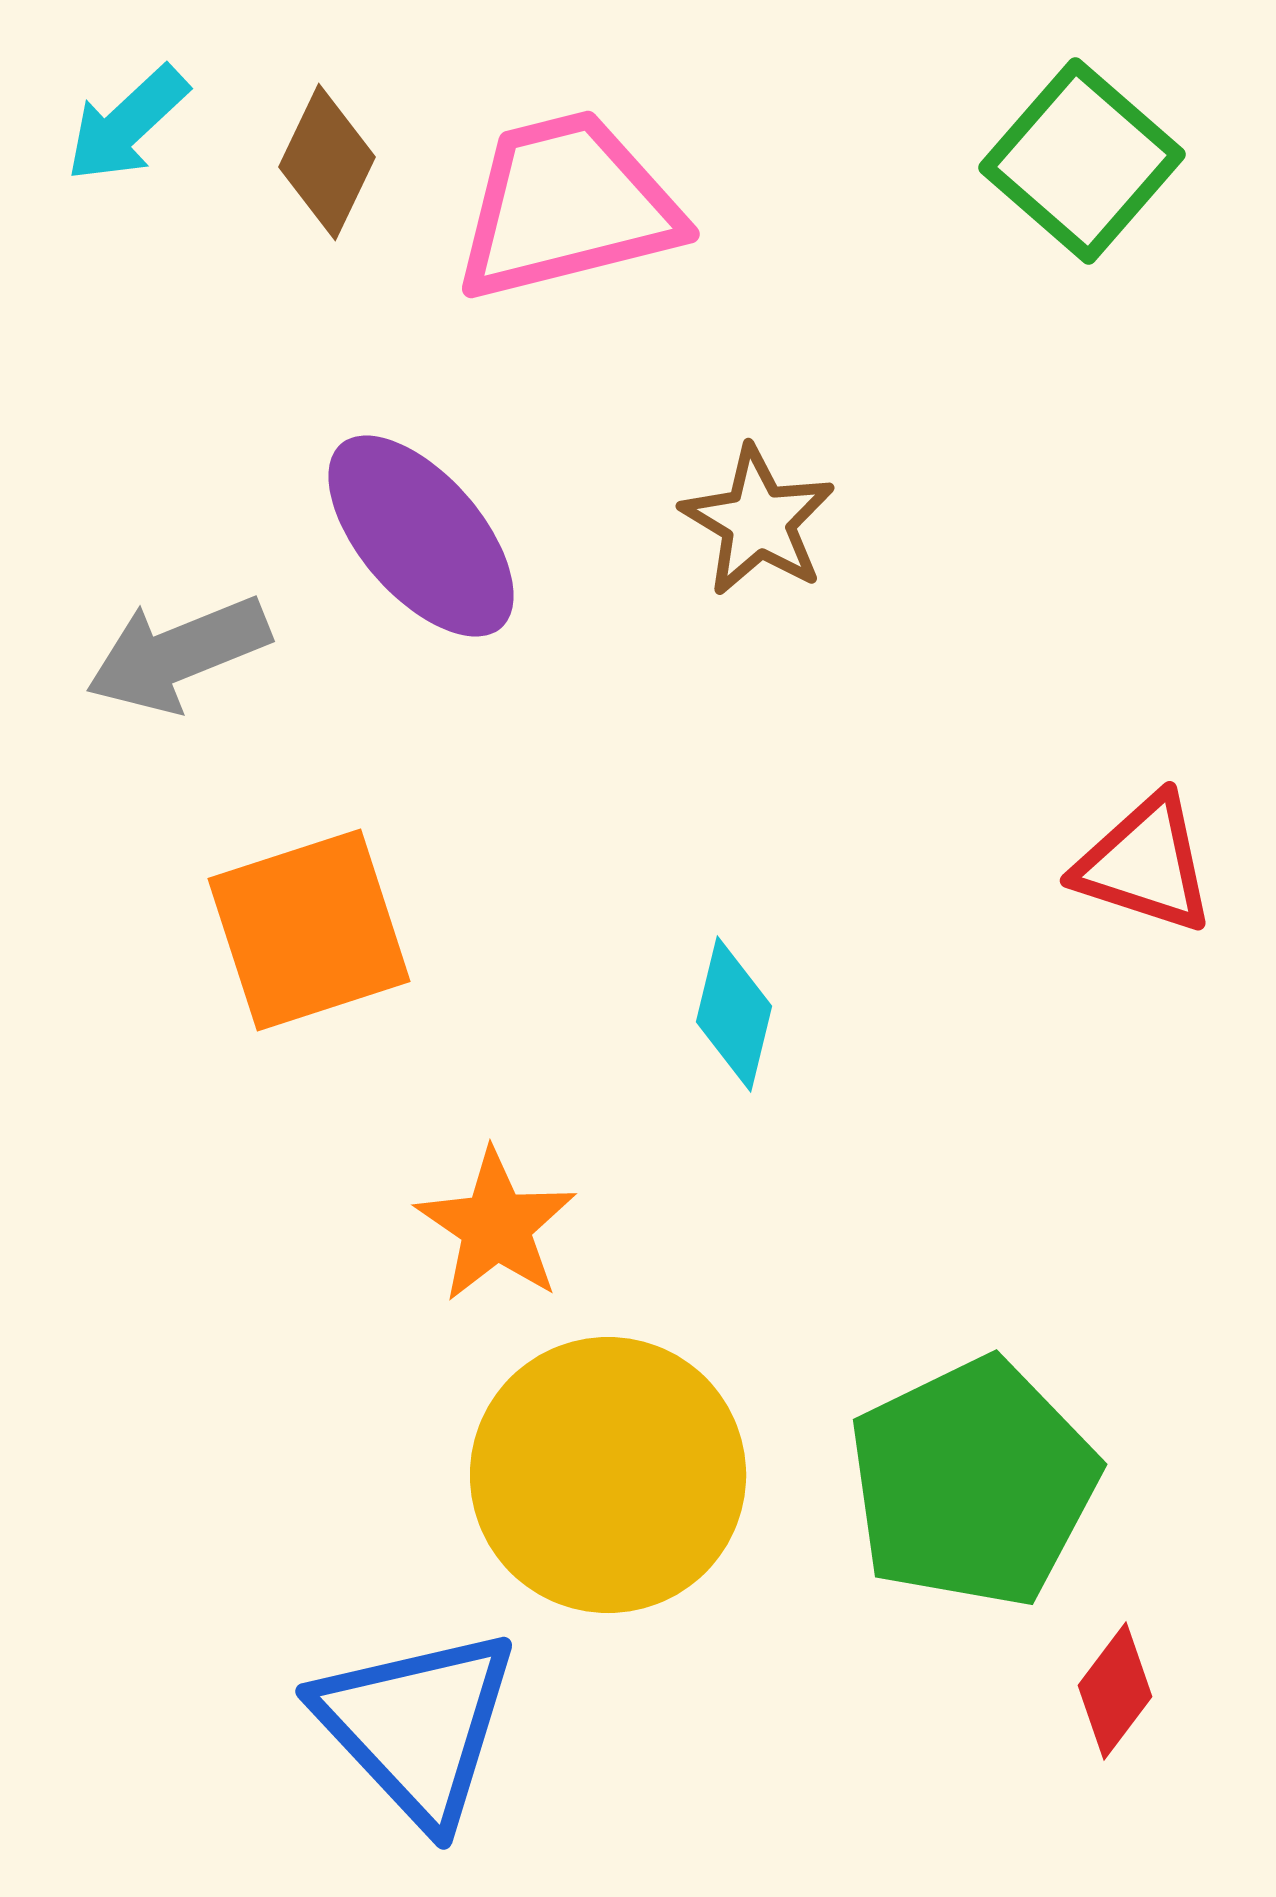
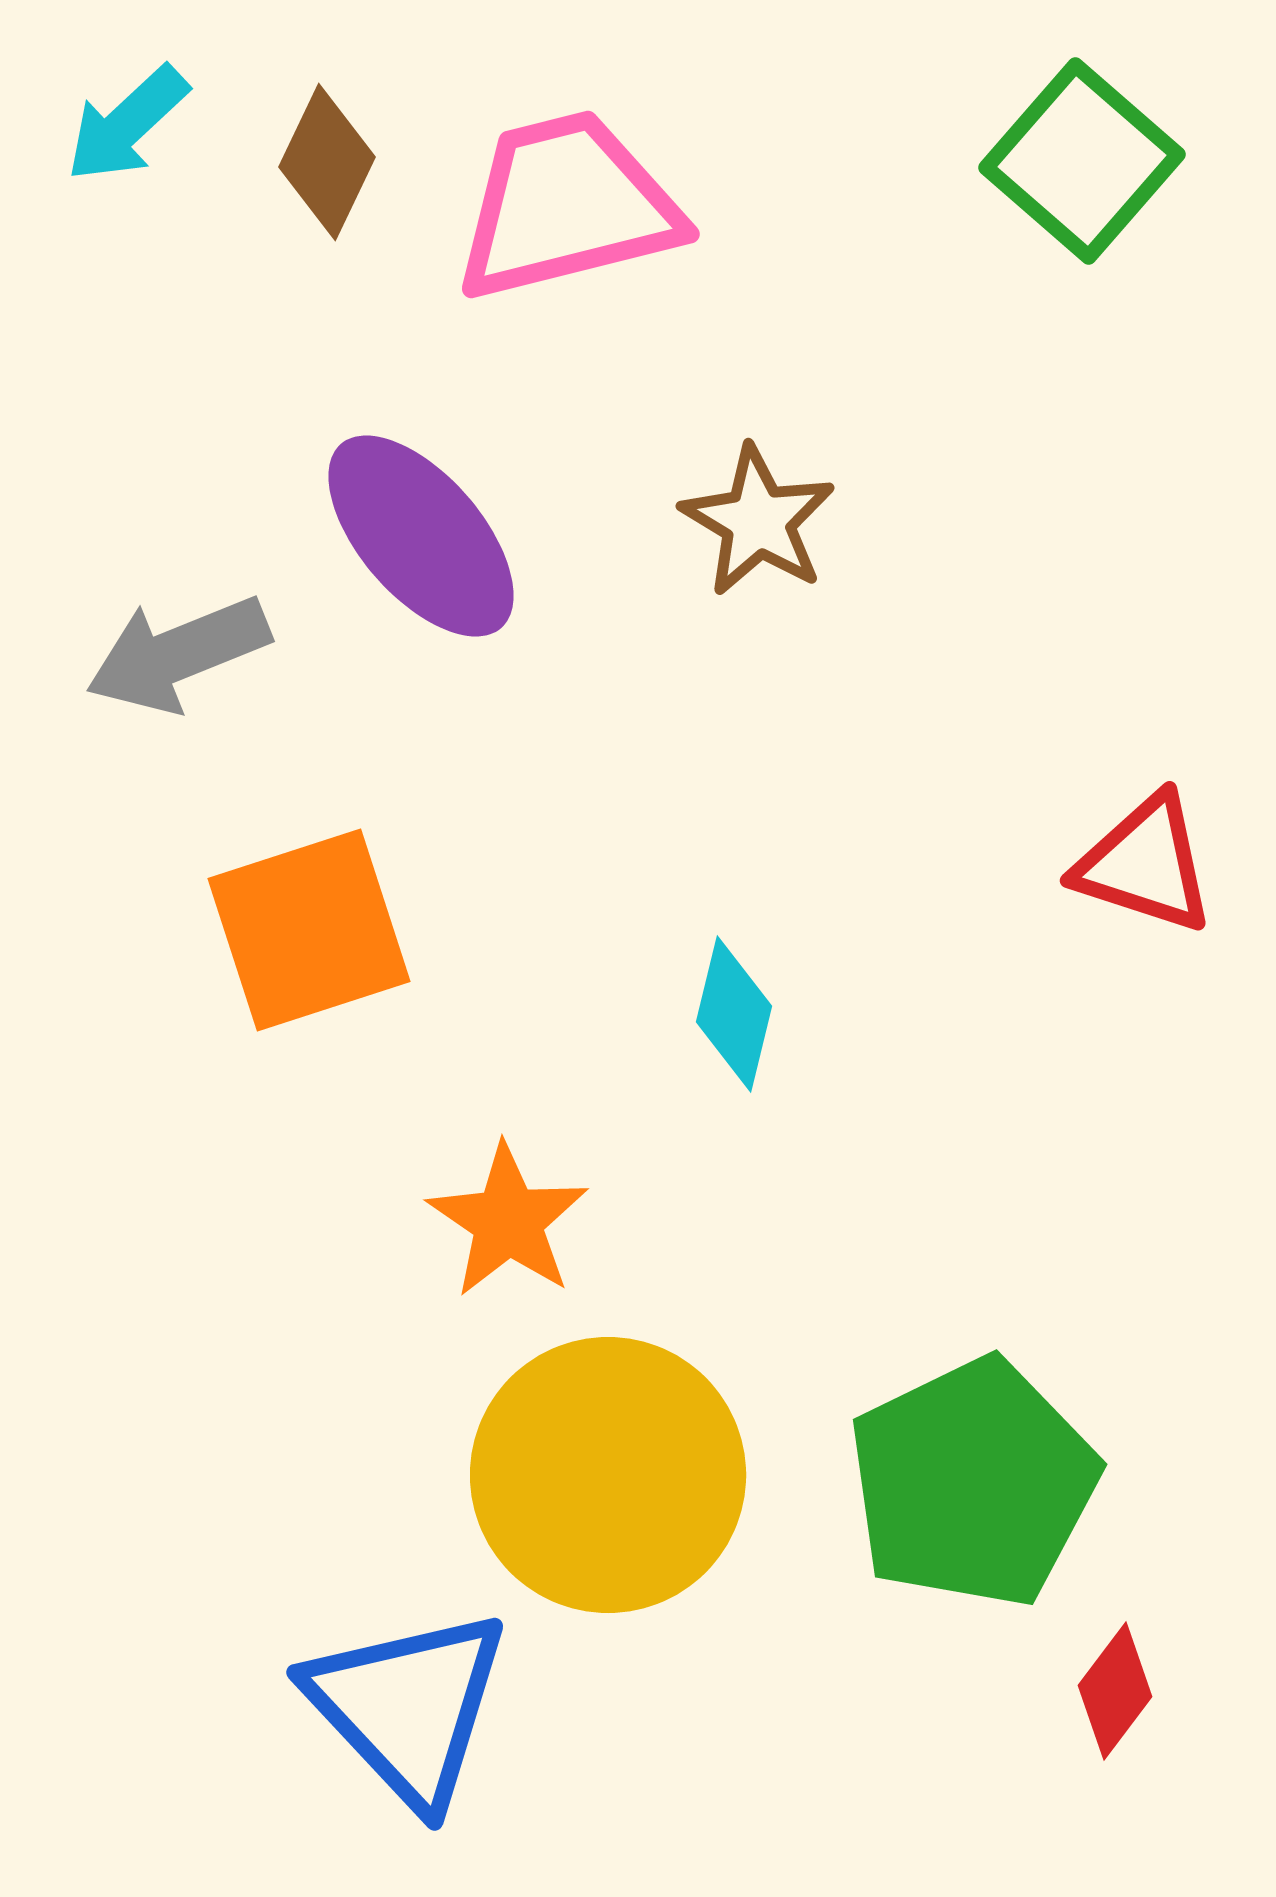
orange star: moved 12 px right, 5 px up
blue triangle: moved 9 px left, 19 px up
